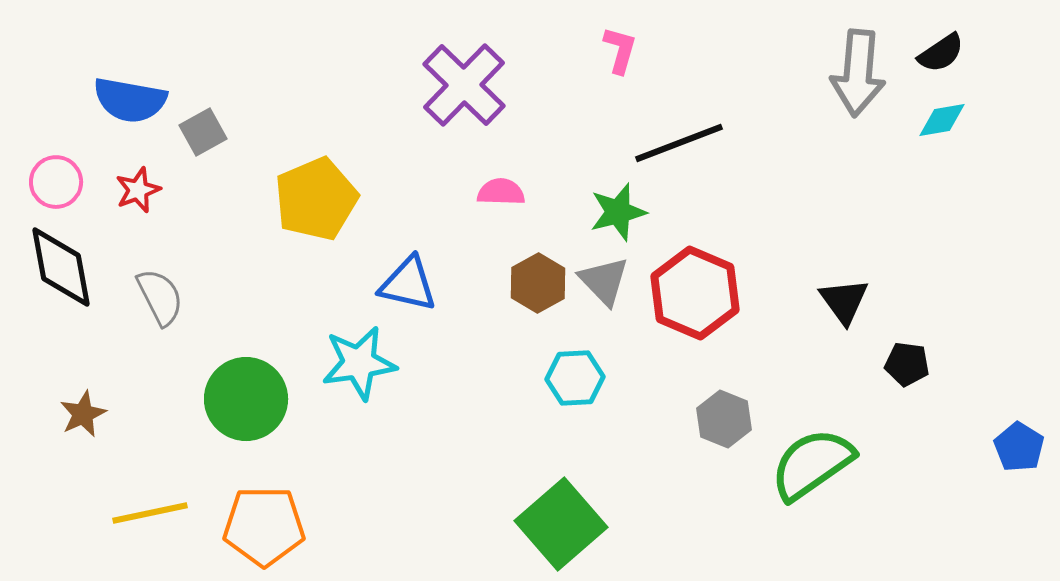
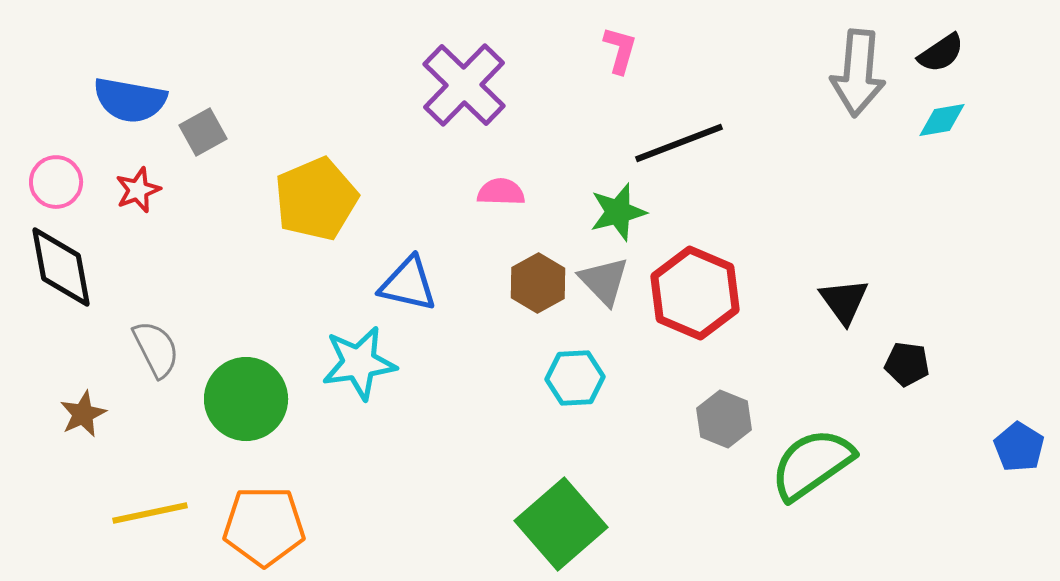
gray semicircle: moved 4 px left, 52 px down
